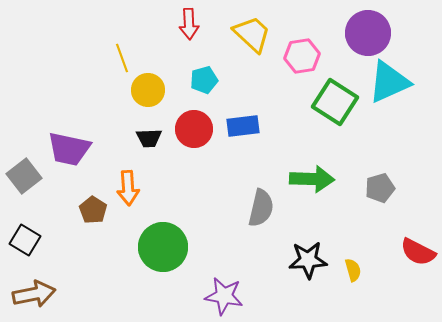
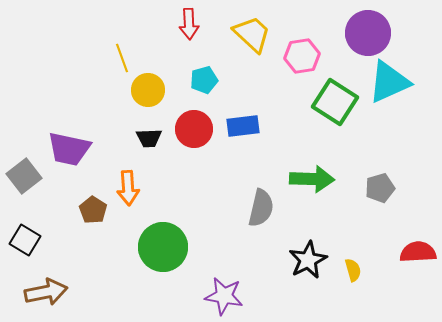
red semicircle: rotated 150 degrees clockwise
black star: rotated 24 degrees counterclockwise
brown arrow: moved 12 px right, 2 px up
